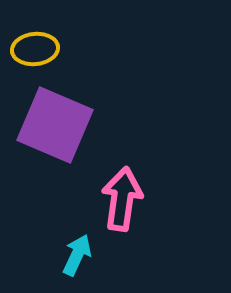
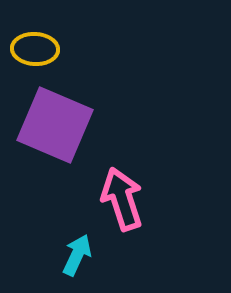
yellow ellipse: rotated 9 degrees clockwise
pink arrow: rotated 26 degrees counterclockwise
